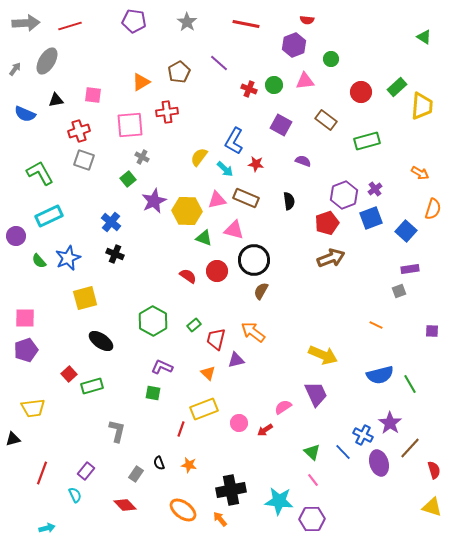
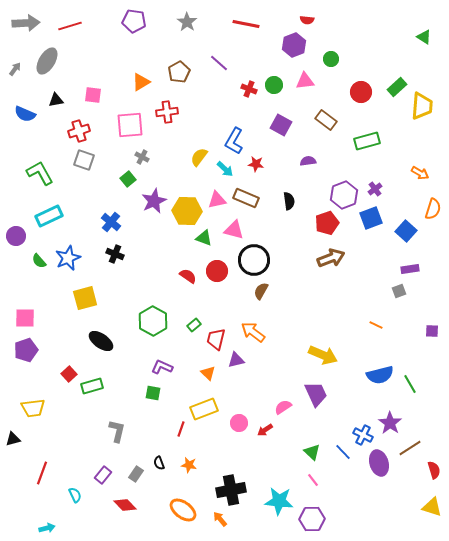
purple semicircle at (303, 161): moved 5 px right; rotated 28 degrees counterclockwise
brown line at (410, 448): rotated 15 degrees clockwise
purple rectangle at (86, 471): moved 17 px right, 4 px down
